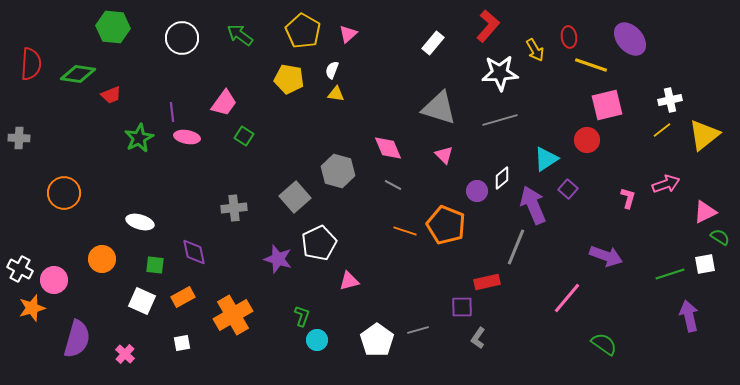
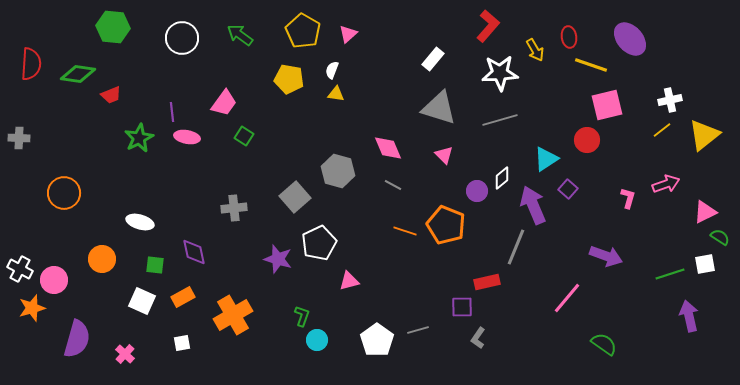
white rectangle at (433, 43): moved 16 px down
